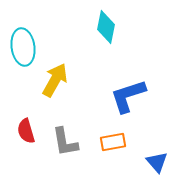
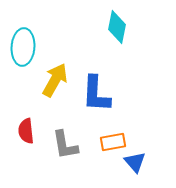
cyan diamond: moved 11 px right
cyan ellipse: rotated 12 degrees clockwise
blue L-shape: moved 32 px left, 2 px up; rotated 69 degrees counterclockwise
red semicircle: rotated 10 degrees clockwise
gray L-shape: moved 3 px down
blue triangle: moved 22 px left
